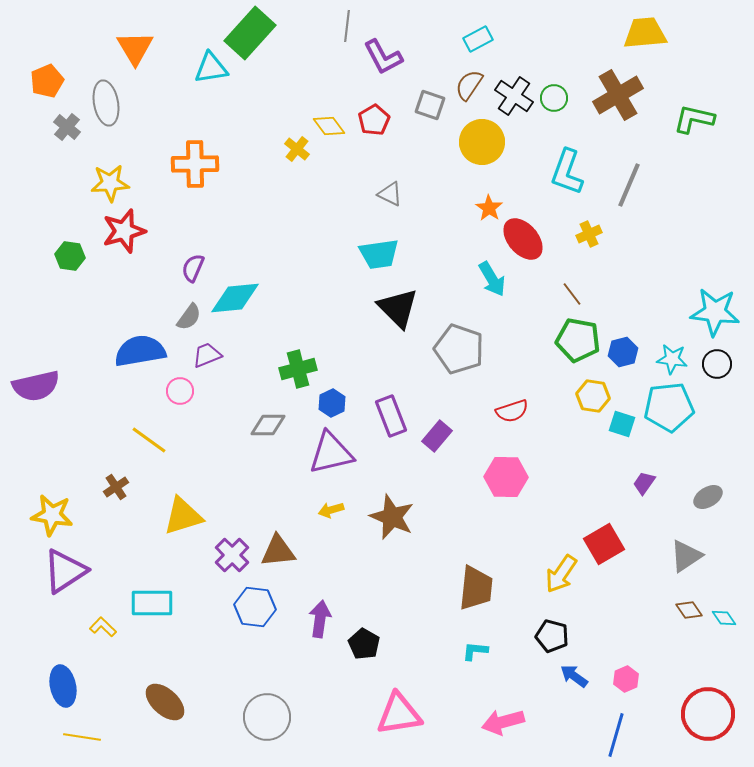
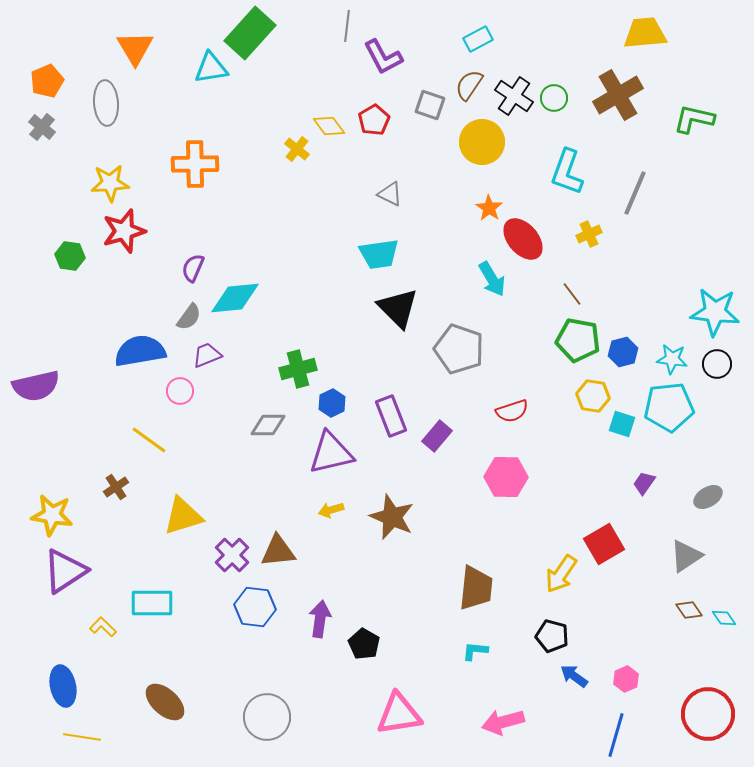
gray ellipse at (106, 103): rotated 6 degrees clockwise
gray cross at (67, 127): moved 25 px left
gray line at (629, 185): moved 6 px right, 8 px down
